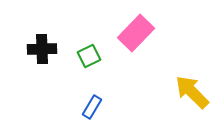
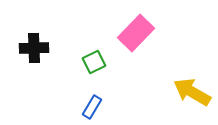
black cross: moved 8 px left, 1 px up
green square: moved 5 px right, 6 px down
yellow arrow: rotated 15 degrees counterclockwise
